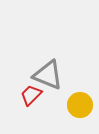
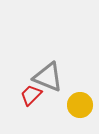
gray triangle: moved 2 px down
